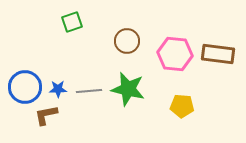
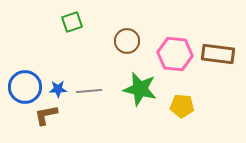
green star: moved 12 px right
